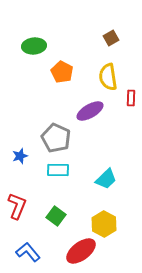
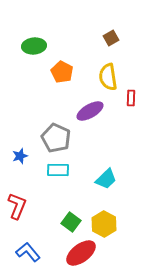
green square: moved 15 px right, 6 px down
red ellipse: moved 2 px down
